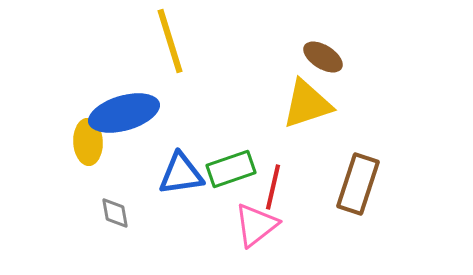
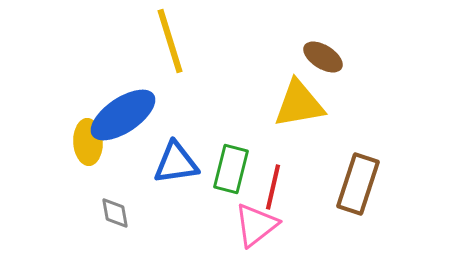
yellow triangle: moved 8 px left; rotated 8 degrees clockwise
blue ellipse: moved 1 px left, 2 px down; rotated 18 degrees counterclockwise
green rectangle: rotated 57 degrees counterclockwise
blue triangle: moved 5 px left, 11 px up
